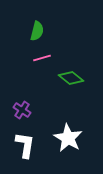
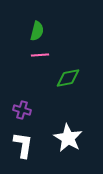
pink line: moved 2 px left, 3 px up; rotated 12 degrees clockwise
green diamond: moved 3 px left; rotated 50 degrees counterclockwise
purple cross: rotated 18 degrees counterclockwise
white L-shape: moved 2 px left
